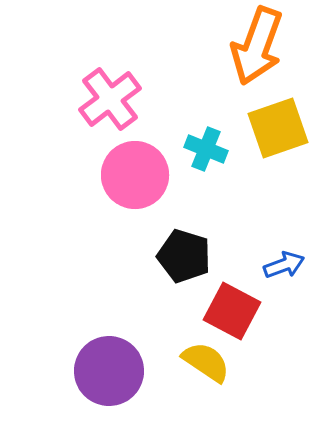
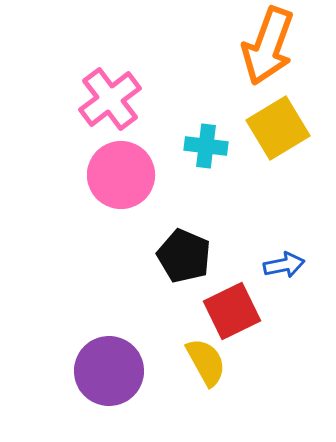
orange arrow: moved 11 px right
yellow square: rotated 12 degrees counterclockwise
cyan cross: moved 3 px up; rotated 15 degrees counterclockwise
pink circle: moved 14 px left
black pentagon: rotated 6 degrees clockwise
blue arrow: rotated 9 degrees clockwise
red square: rotated 36 degrees clockwise
yellow semicircle: rotated 27 degrees clockwise
